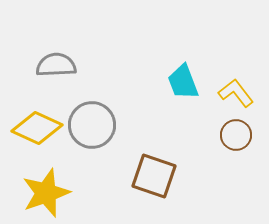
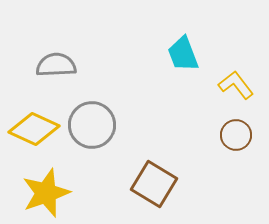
cyan trapezoid: moved 28 px up
yellow L-shape: moved 8 px up
yellow diamond: moved 3 px left, 1 px down
brown square: moved 8 px down; rotated 12 degrees clockwise
